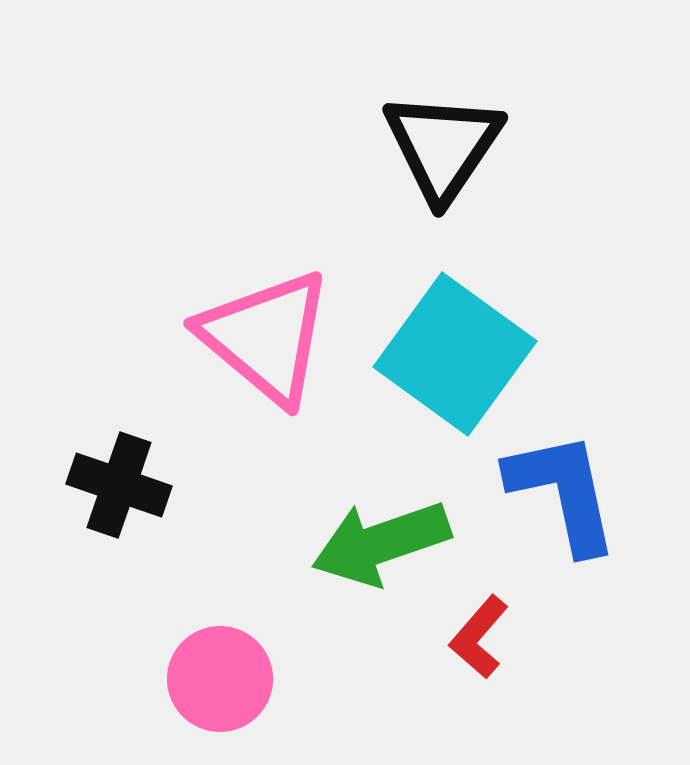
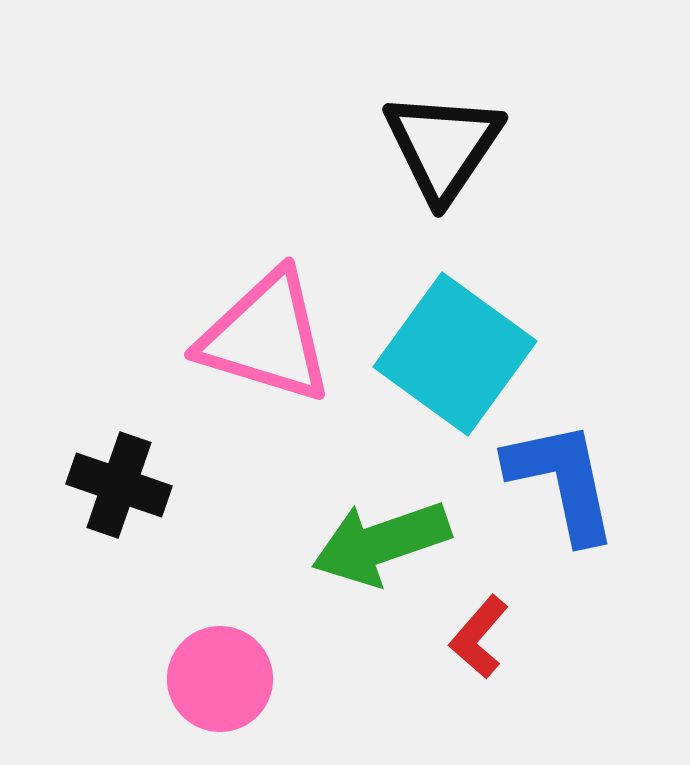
pink triangle: rotated 23 degrees counterclockwise
blue L-shape: moved 1 px left, 11 px up
